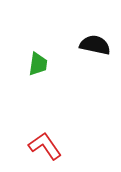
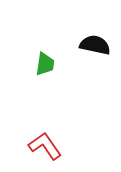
green trapezoid: moved 7 px right
